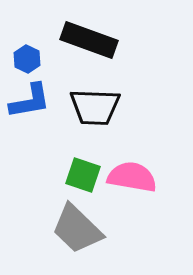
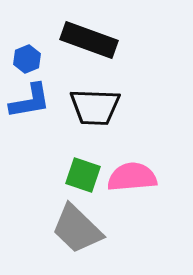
blue hexagon: rotated 12 degrees clockwise
pink semicircle: rotated 15 degrees counterclockwise
